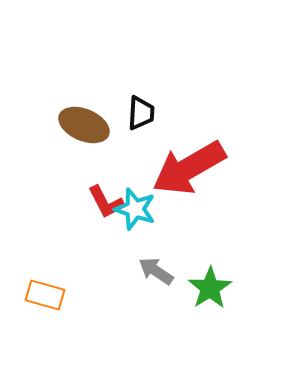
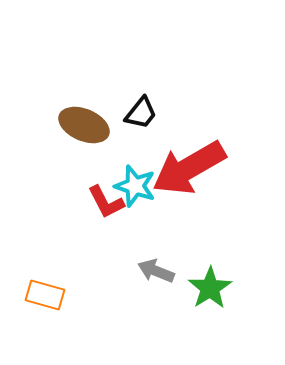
black trapezoid: rotated 36 degrees clockwise
cyan star: moved 23 px up
gray arrow: rotated 12 degrees counterclockwise
